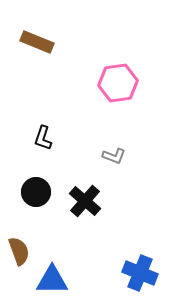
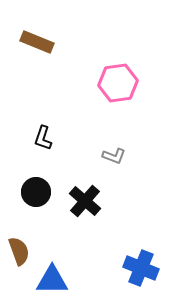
blue cross: moved 1 px right, 5 px up
